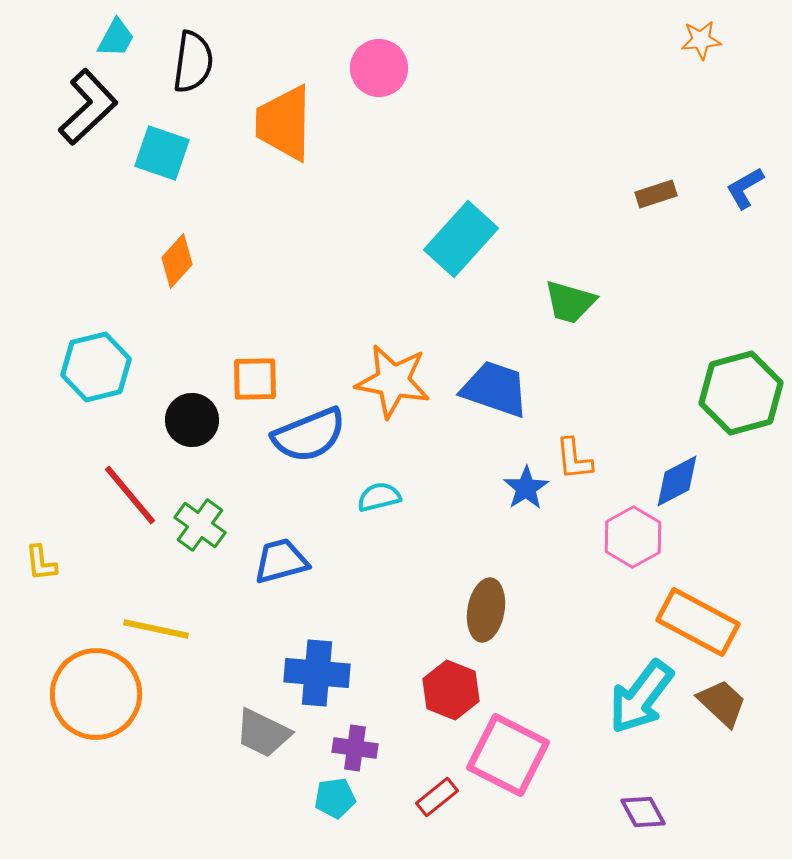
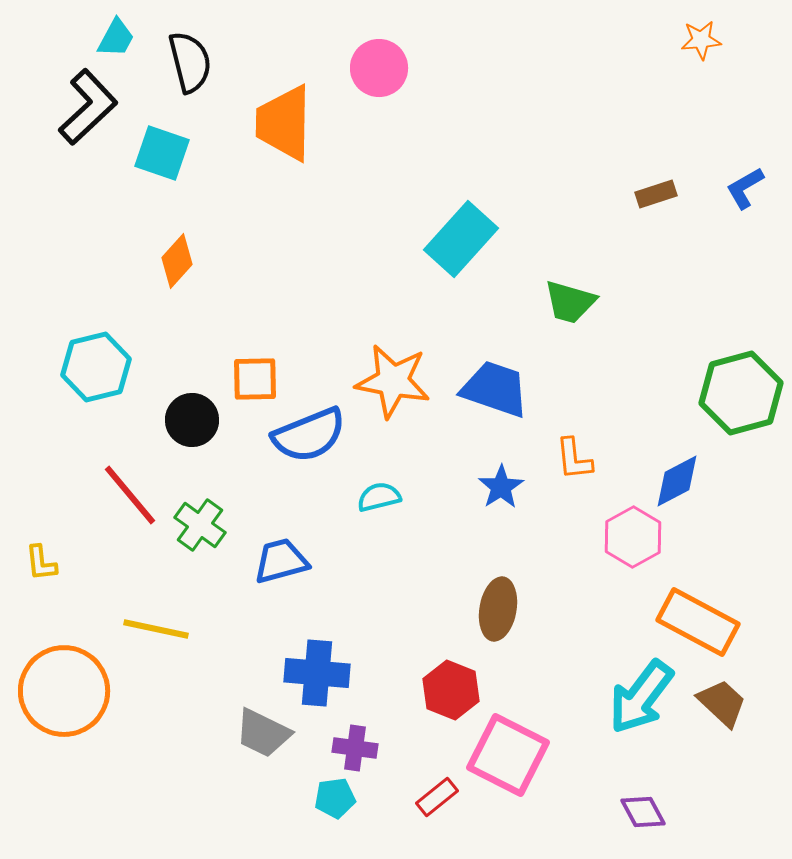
black semicircle at (193, 62): moved 3 px left; rotated 22 degrees counterclockwise
blue star at (526, 488): moved 25 px left, 1 px up
brown ellipse at (486, 610): moved 12 px right, 1 px up
orange circle at (96, 694): moved 32 px left, 3 px up
